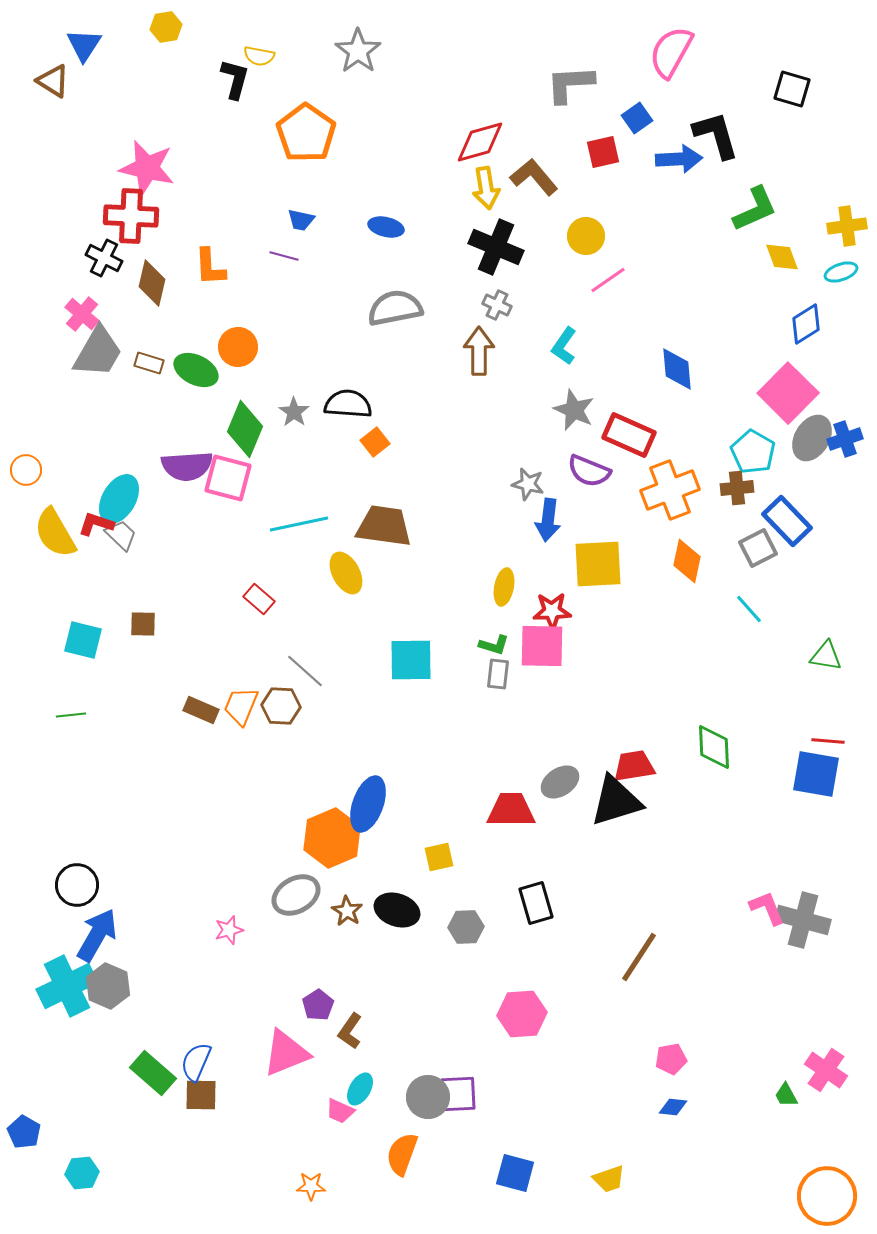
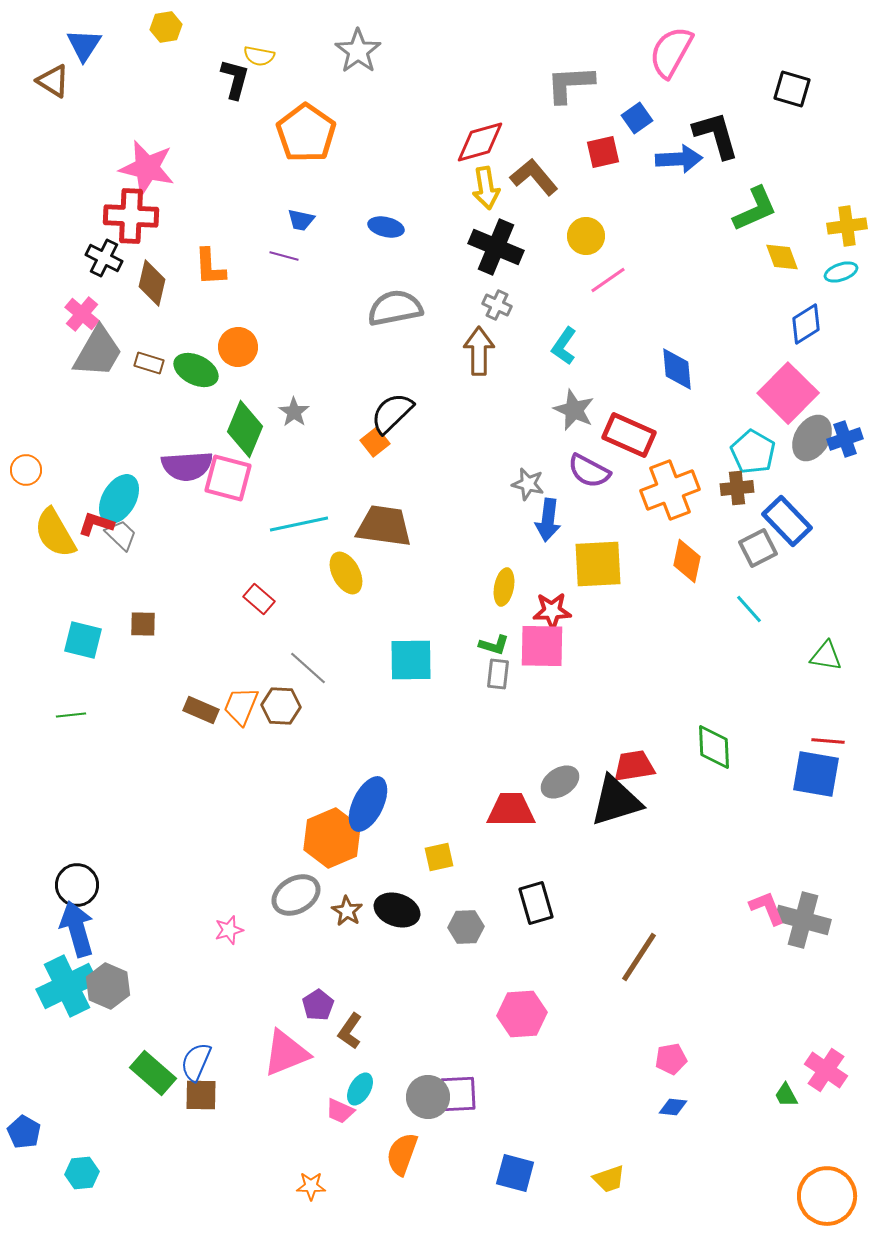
black semicircle at (348, 404): moved 44 px right, 9 px down; rotated 48 degrees counterclockwise
purple semicircle at (589, 471): rotated 6 degrees clockwise
gray line at (305, 671): moved 3 px right, 3 px up
blue ellipse at (368, 804): rotated 6 degrees clockwise
blue arrow at (97, 935): moved 20 px left, 6 px up; rotated 46 degrees counterclockwise
